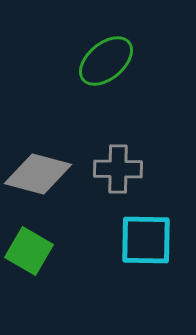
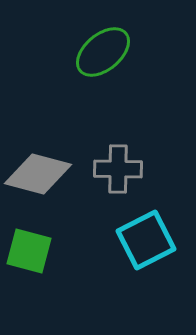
green ellipse: moved 3 px left, 9 px up
cyan square: rotated 28 degrees counterclockwise
green square: rotated 15 degrees counterclockwise
